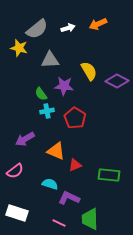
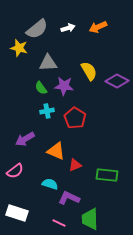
orange arrow: moved 3 px down
gray triangle: moved 2 px left, 3 px down
green semicircle: moved 6 px up
green rectangle: moved 2 px left
